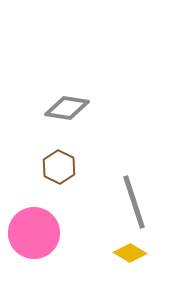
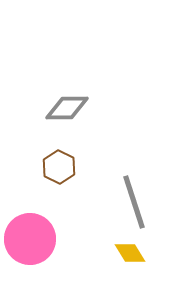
gray diamond: rotated 9 degrees counterclockwise
pink circle: moved 4 px left, 6 px down
yellow diamond: rotated 28 degrees clockwise
